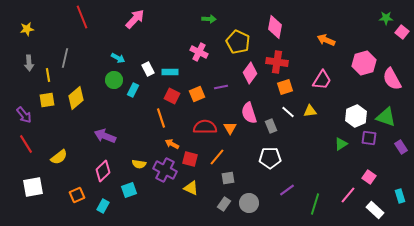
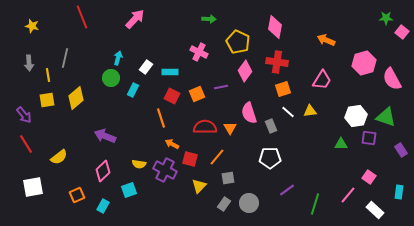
yellow star at (27, 29): moved 5 px right, 3 px up; rotated 24 degrees clockwise
cyan arrow at (118, 58): rotated 104 degrees counterclockwise
white rectangle at (148, 69): moved 2 px left, 2 px up; rotated 64 degrees clockwise
pink diamond at (250, 73): moved 5 px left, 2 px up
green circle at (114, 80): moved 3 px left, 2 px up
orange square at (285, 87): moved 2 px left, 2 px down
white hexagon at (356, 116): rotated 15 degrees clockwise
green triangle at (341, 144): rotated 32 degrees clockwise
purple rectangle at (401, 147): moved 3 px down
yellow triangle at (191, 188): moved 8 px right, 2 px up; rotated 49 degrees clockwise
cyan rectangle at (400, 196): moved 1 px left, 4 px up; rotated 24 degrees clockwise
